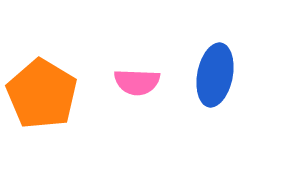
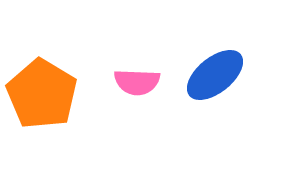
blue ellipse: rotated 40 degrees clockwise
